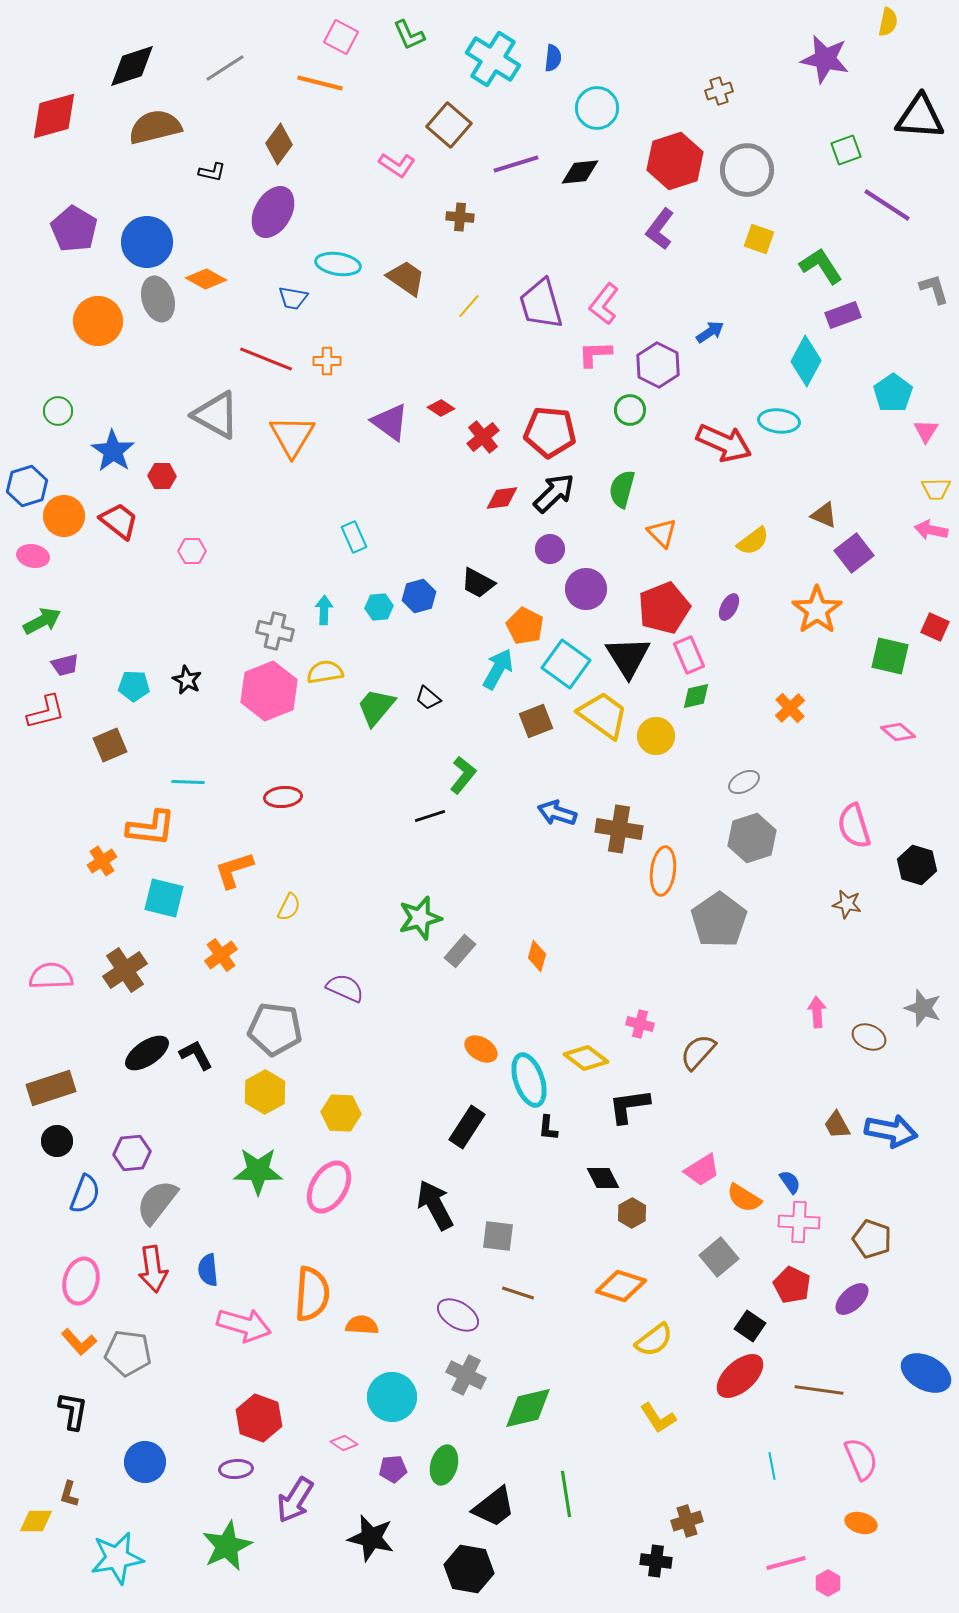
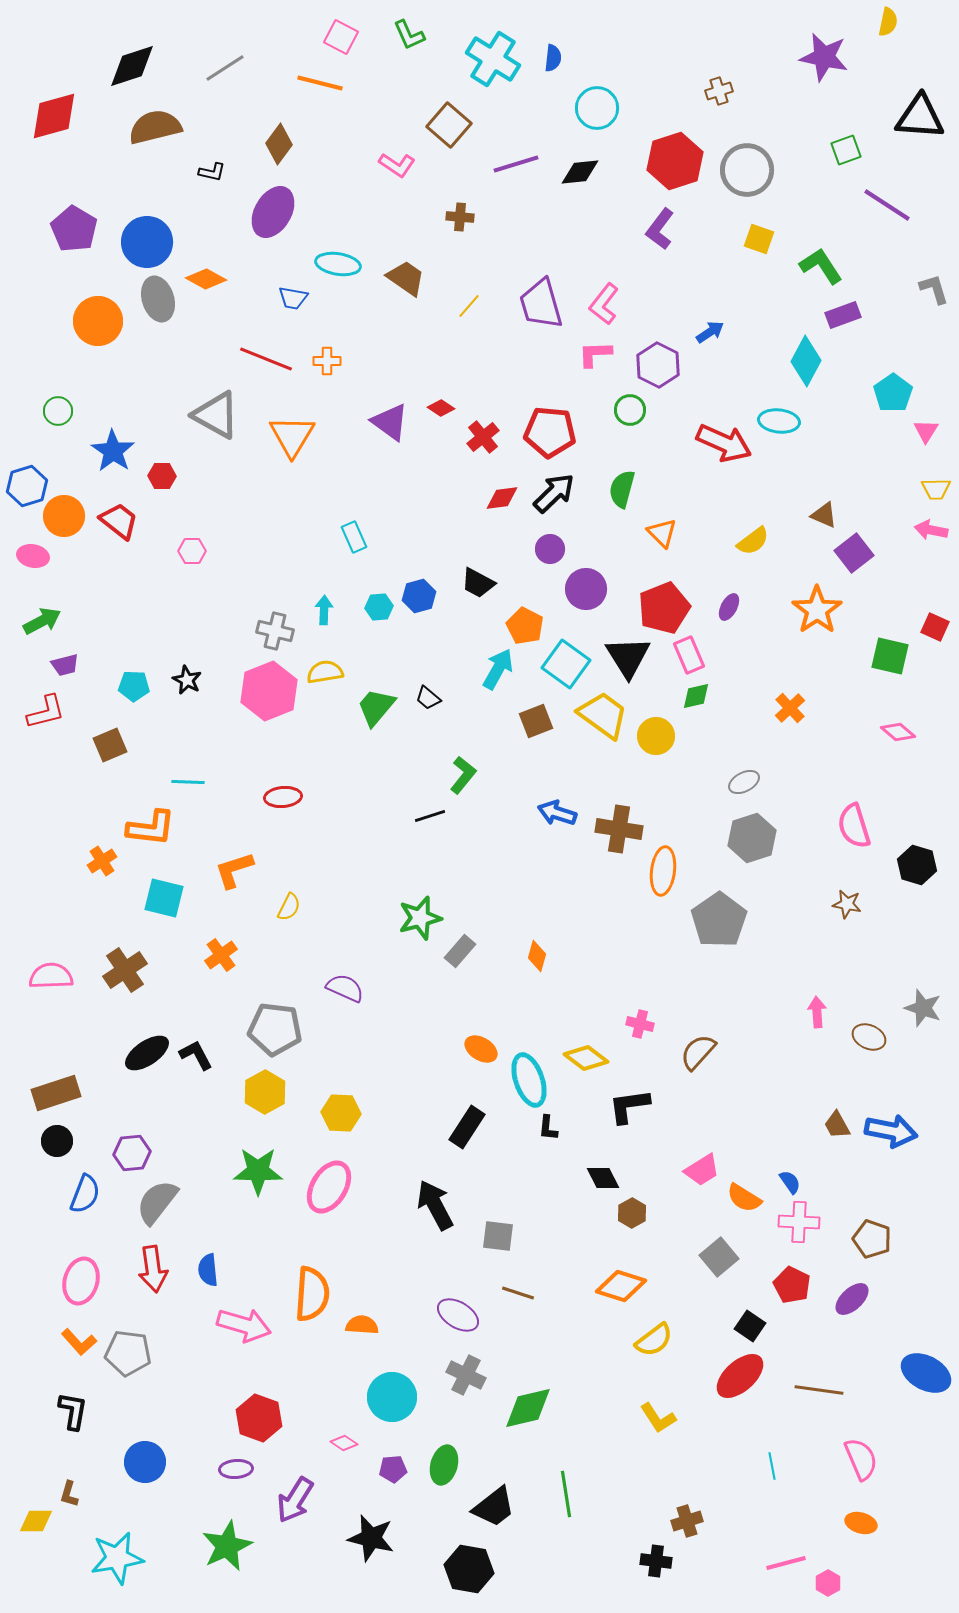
purple star at (825, 59): moved 1 px left, 2 px up
brown rectangle at (51, 1088): moved 5 px right, 5 px down
